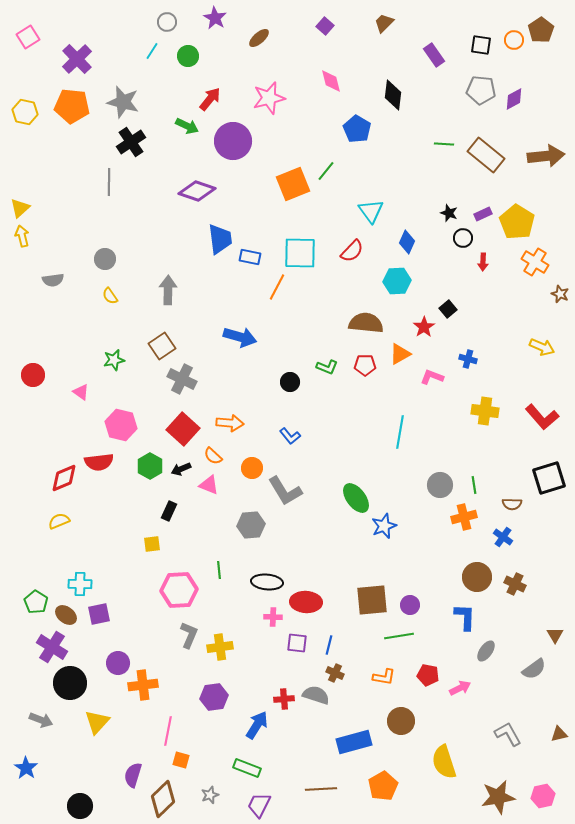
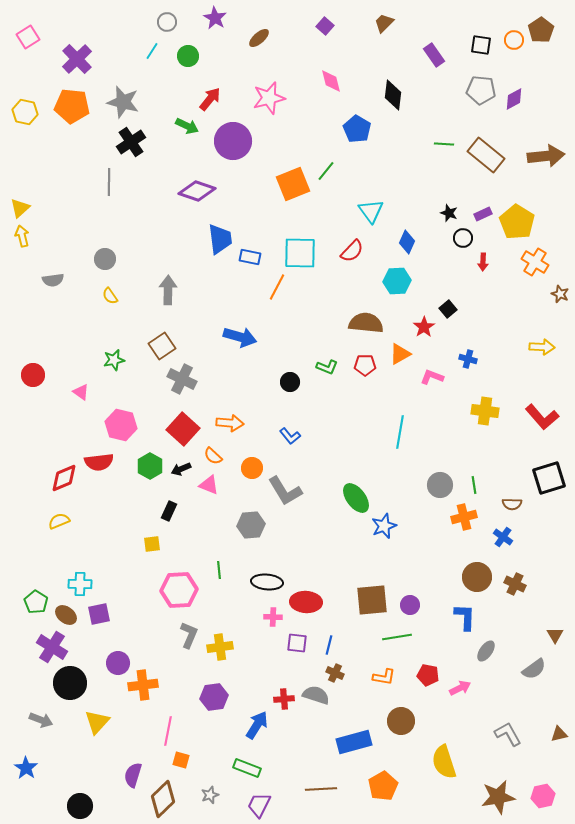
yellow arrow at (542, 347): rotated 20 degrees counterclockwise
green line at (399, 636): moved 2 px left, 1 px down
